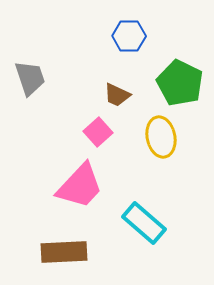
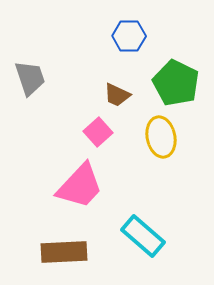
green pentagon: moved 4 px left
cyan rectangle: moved 1 px left, 13 px down
